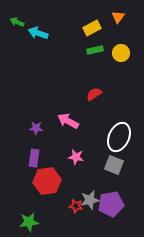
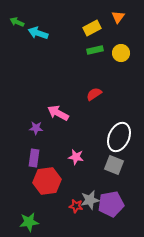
pink arrow: moved 10 px left, 8 px up
